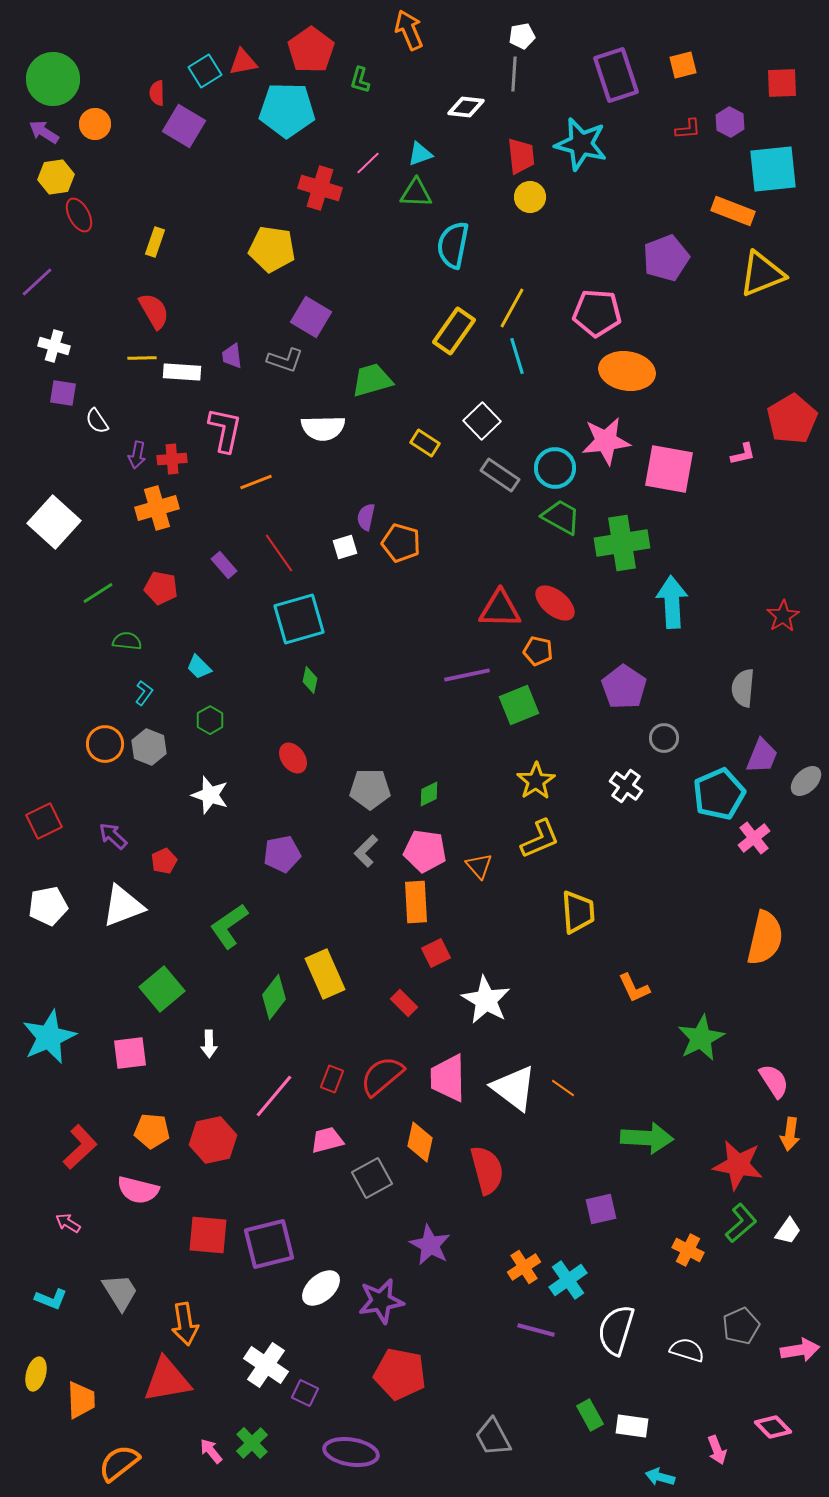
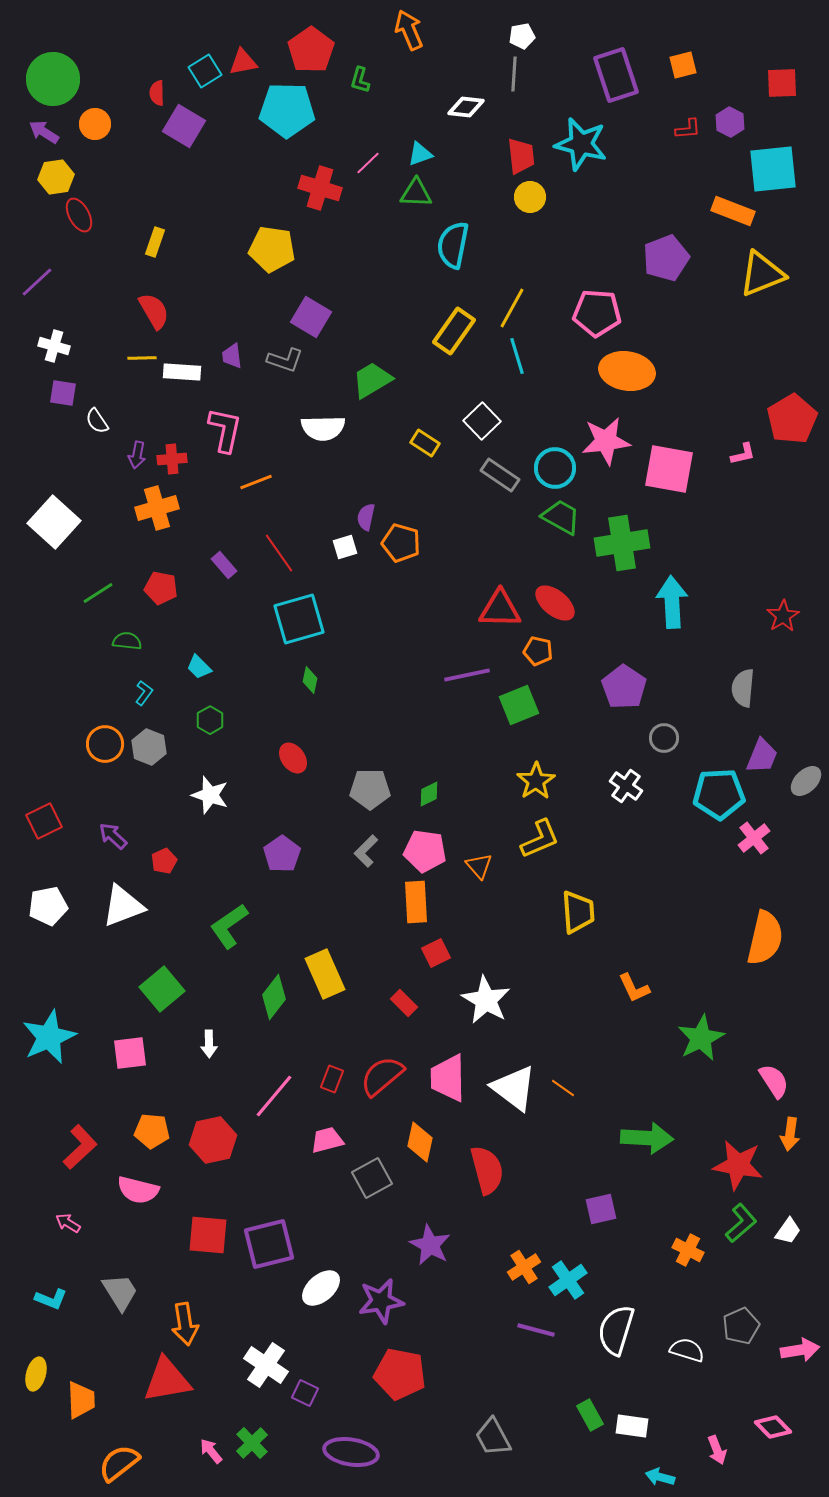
green trapezoid at (372, 380): rotated 15 degrees counterclockwise
cyan pentagon at (719, 794): rotated 21 degrees clockwise
purple pentagon at (282, 854): rotated 24 degrees counterclockwise
